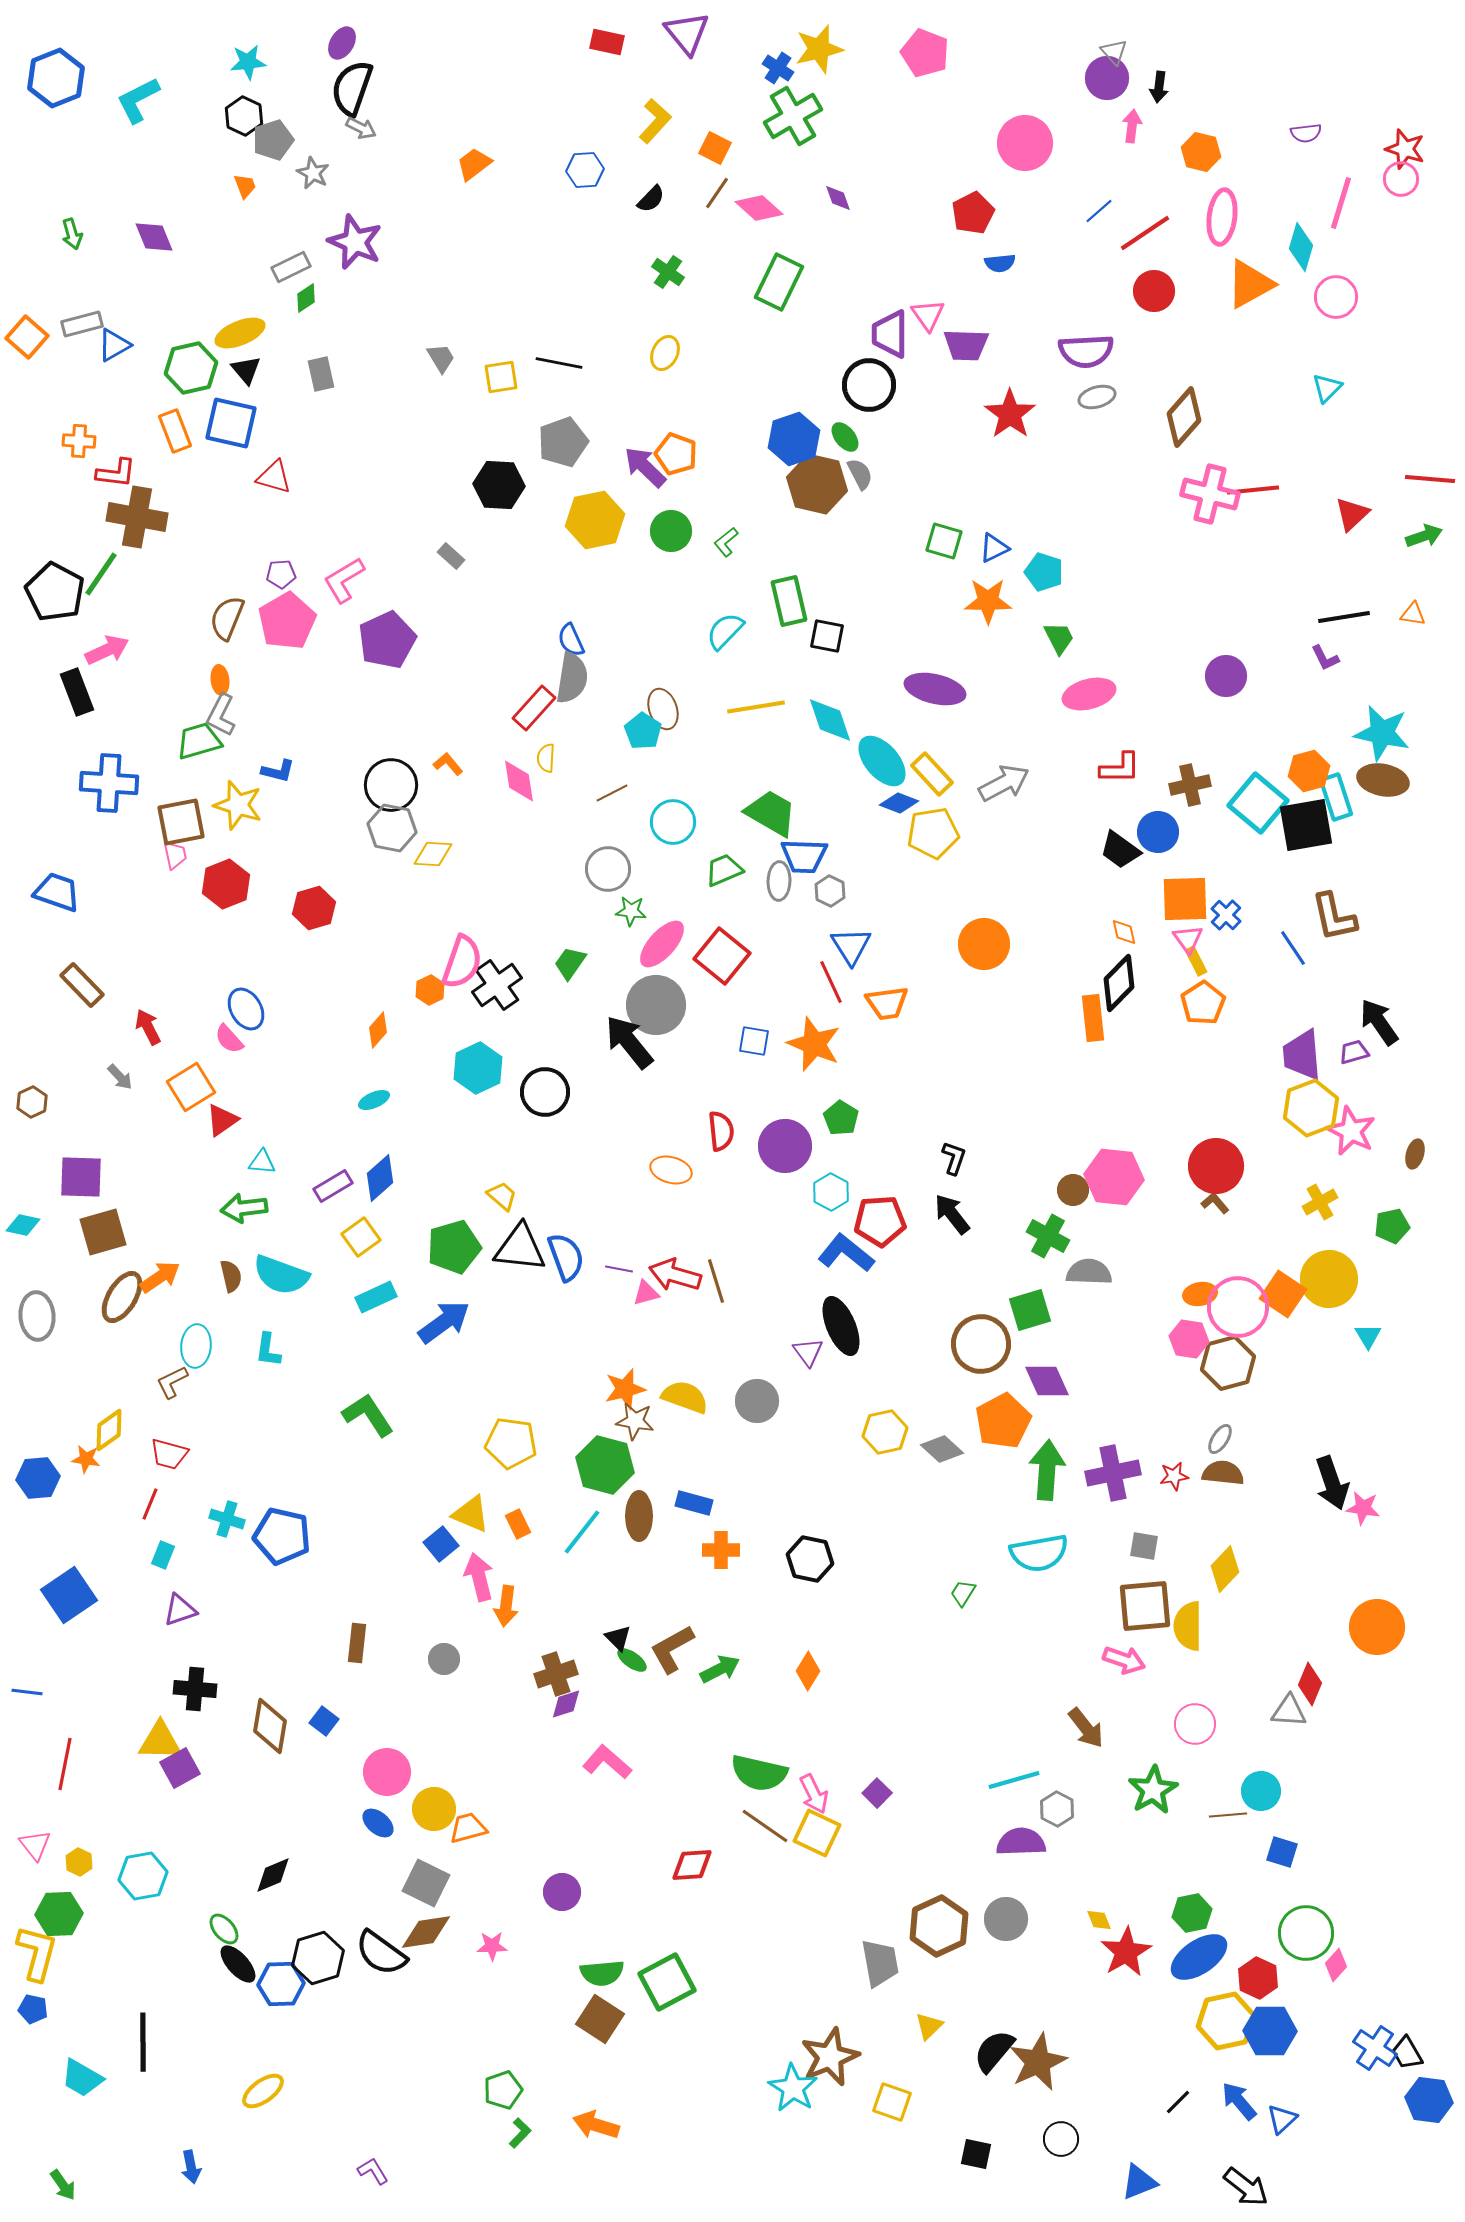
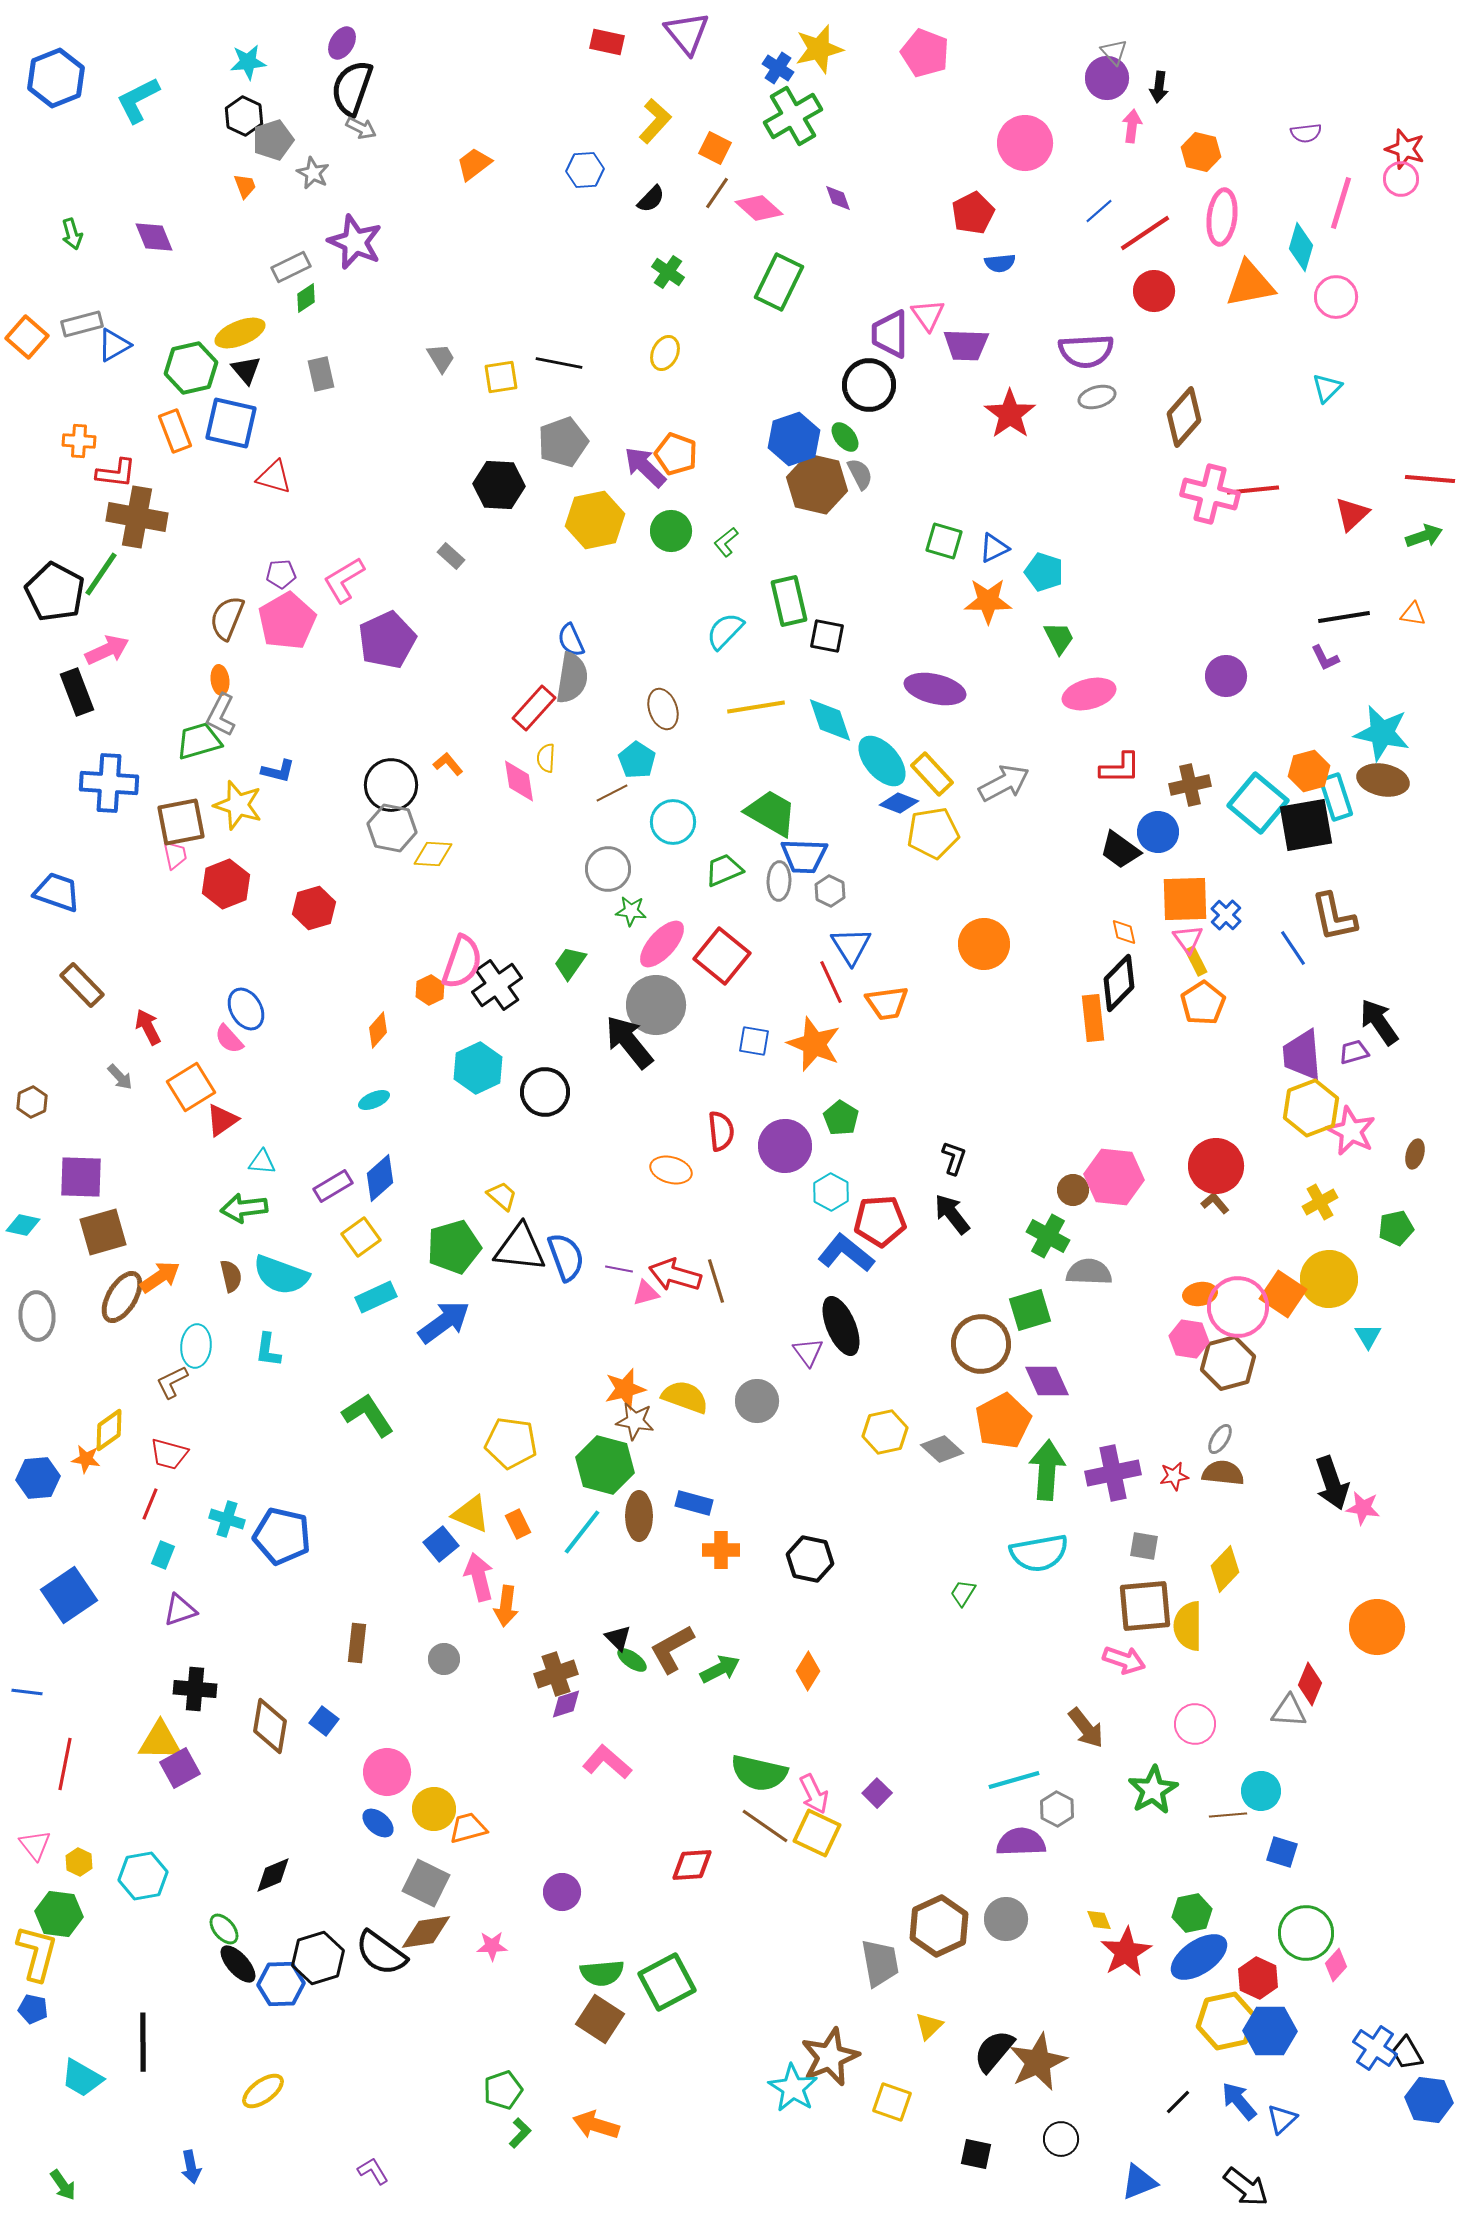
orange triangle at (1250, 284): rotated 18 degrees clockwise
cyan pentagon at (643, 731): moved 6 px left, 29 px down
green pentagon at (1392, 1226): moved 4 px right, 2 px down
green hexagon at (59, 1914): rotated 9 degrees clockwise
